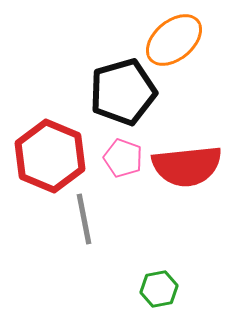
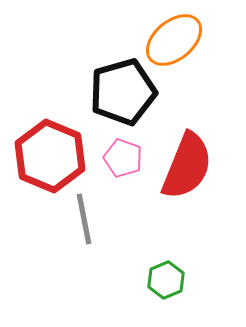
red semicircle: rotated 62 degrees counterclockwise
green hexagon: moved 7 px right, 9 px up; rotated 12 degrees counterclockwise
